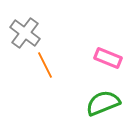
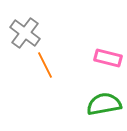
pink rectangle: rotated 8 degrees counterclockwise
green semicircle: moved 1 px right, 1 px down; rotated 12 degrees clockwise
